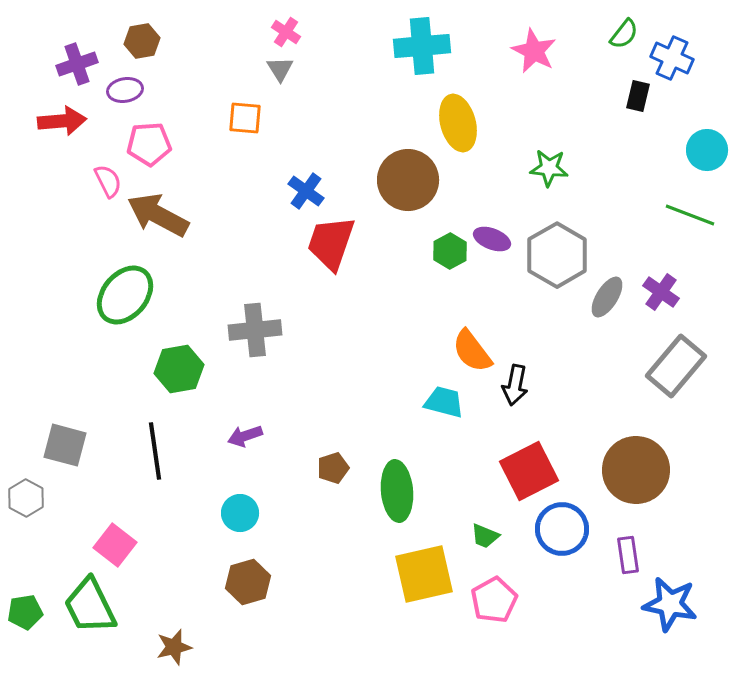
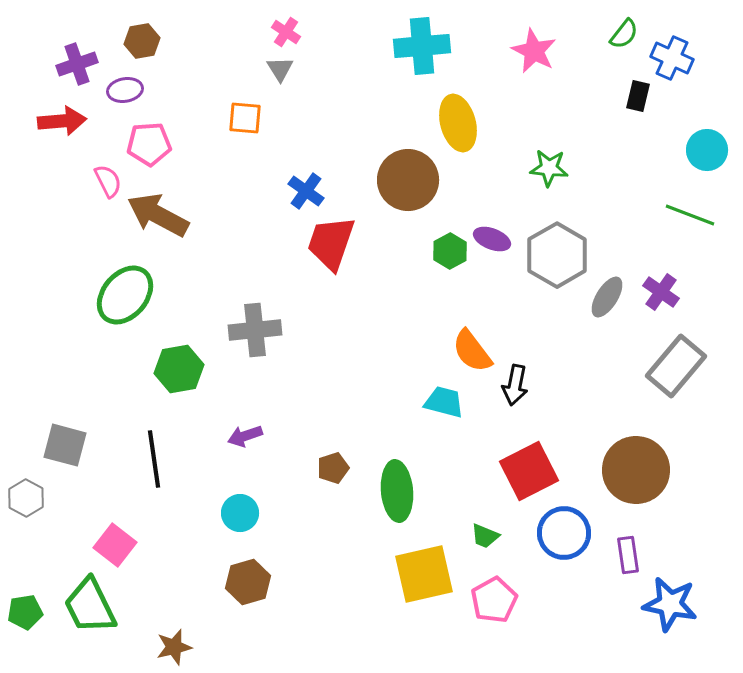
black line at (155, 451): moved 1 px left, 8 px down
blue circle at (562, 529): moved 2 px right, 4 px down
